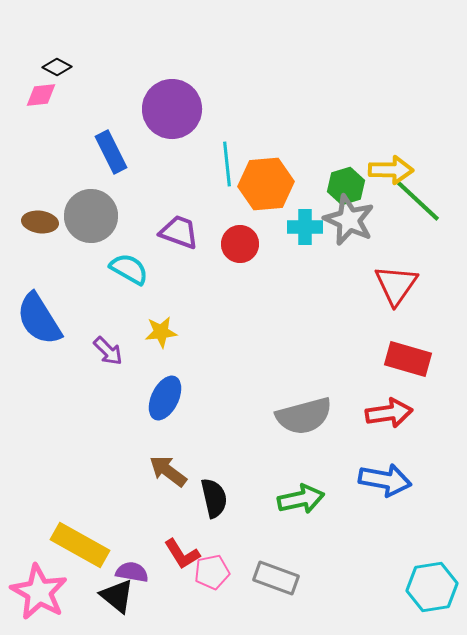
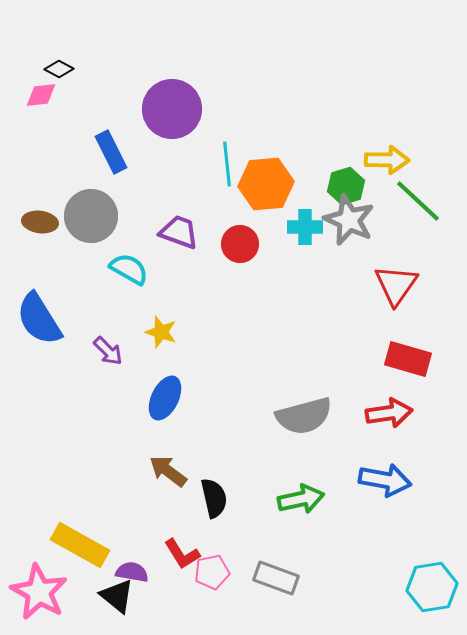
black diamond: moved 2 px right, 2 px down
yellow arrow: moved 4 px left, 10 px up
yellow star: rotated 24 degrees clockwise
